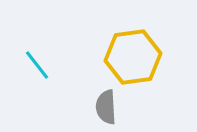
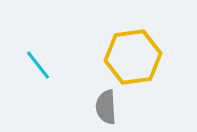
cyan line: moved 1 px right
